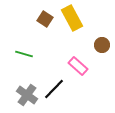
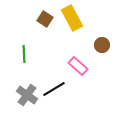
green line: rotated 72 degrees clockwise
black line: rotated 15 degrees clockwise
